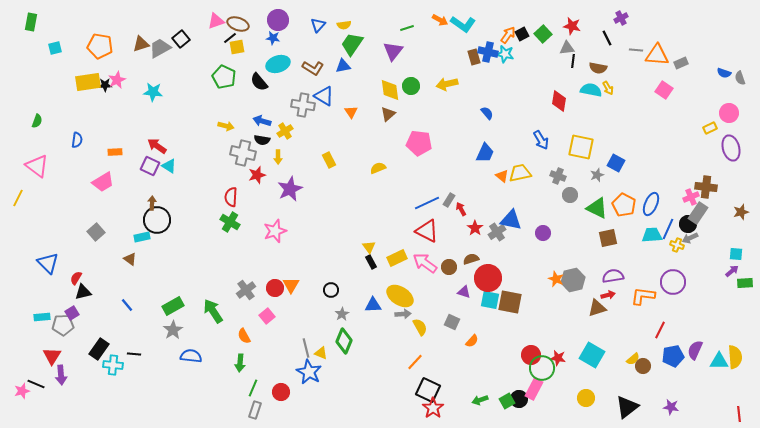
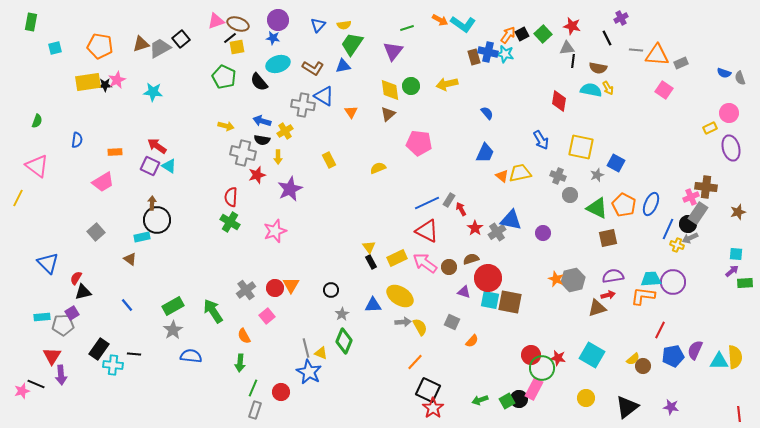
brown star at (741, 212): moved 3 px left
cyan trapezoid at (652, 235): moved 1 px left, 44 px down
gray arrow at (403, 314): moved 8 px down
